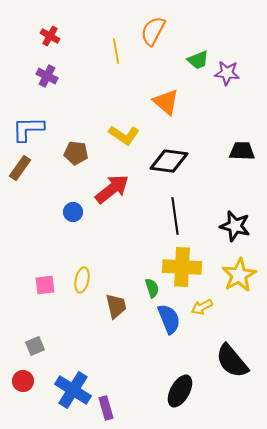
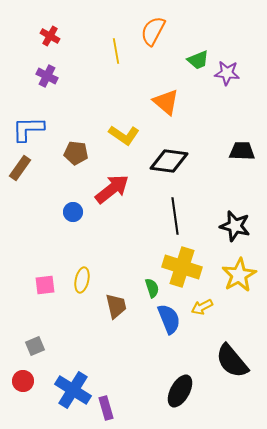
yellow cross: rotated 15 degrees clockwise
